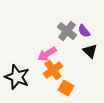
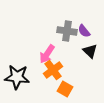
gray cross: rotated 30 degrees counterclockwise
pink arrow: rotated 24 degrees counterclockwise
black star: rotated 15 degrees counterclockwise
orange square: moved 1 px left, 1 px down
